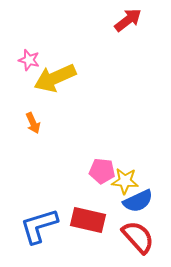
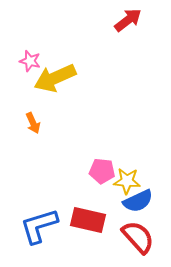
pink star: moved 1 px right, 1 px down
yellow star: moved 2 px right
